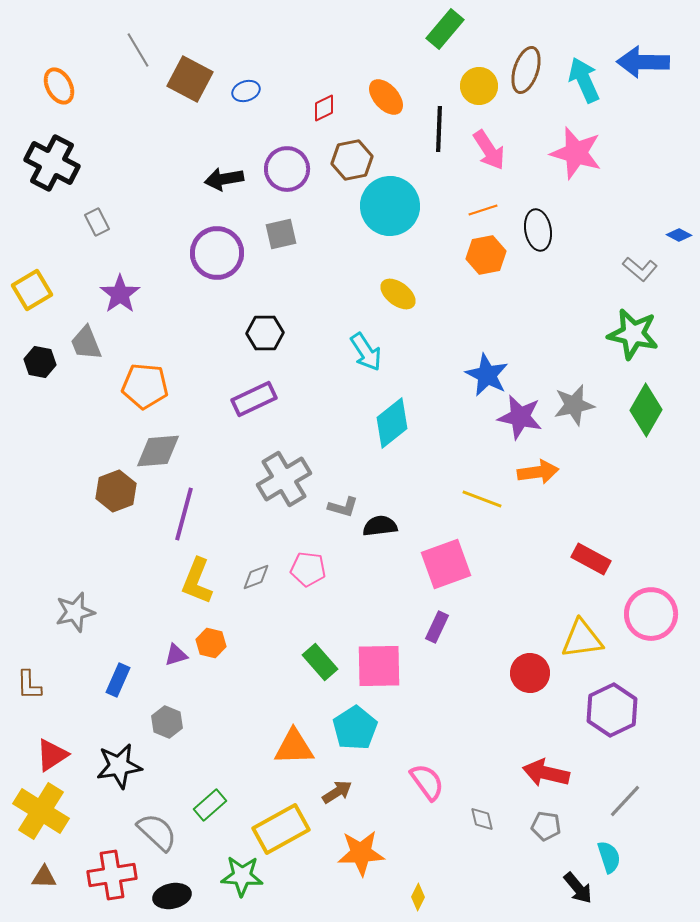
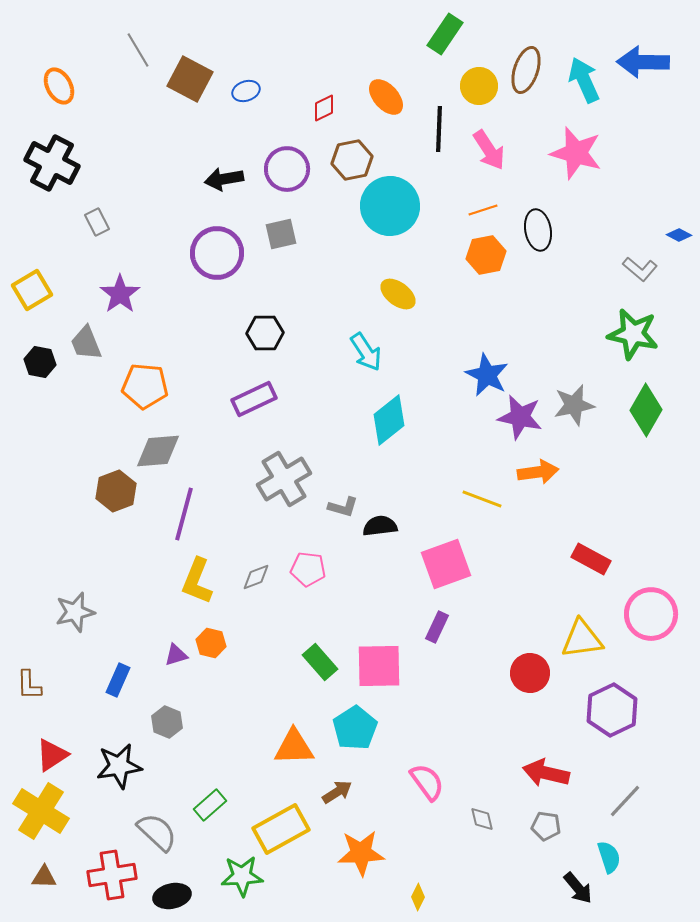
green rectangle at (445, 29): moved 5 px down; rotated 6 degrees counterclockwise
cyan diamond at (392, 423): moved 3 px left, 3 px up
green star at (242, 876): rotated 6 degrees counterclockwise
